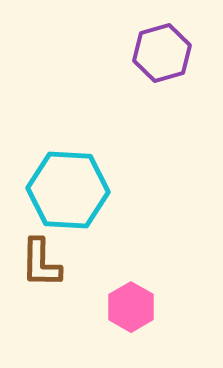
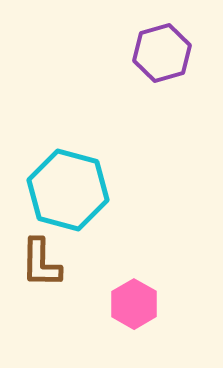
cyan hexagon: rotated 12 degrees clockwise
pink hexagon: moved 3 px right, 3 px up
